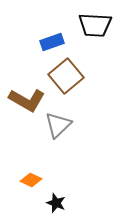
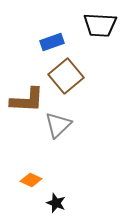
black trapezoid: moved 5 px right
brown L-shape: rotated 27 degrees counterclockwise
